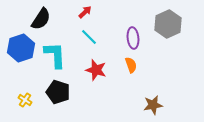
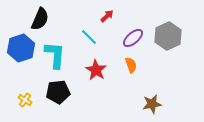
red arrow: moved 22 px right, 4 px down
black semicircle: moved 1 px left; rotated 10 degrees counterclockwise
gray hexagon: moved 12 px down
purple ellipse: rotated 55 degrees clockwise
cyan L-shape: rotated 8 degrees clockwise
red star: rotated 15 degrees clockwise
black pentagon: rotated 25 degrees counterclockwise
brown star: moved 1 px left, 1 px up
